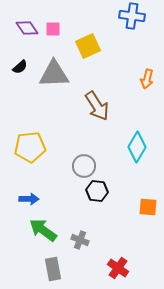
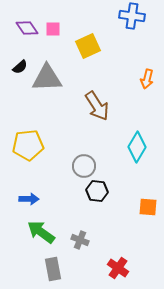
gray triangle: moved 7 px left, 4 px down
yellow pentagon: moved 2 px left, 2 px up
green arrow: moved 2 px left, 2 px down
